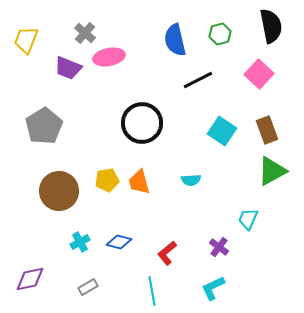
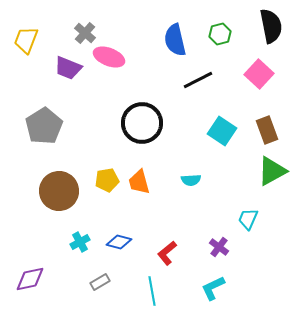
pink ellipse: rotated 32 degrees clockwise
gray rectangle: moved 12 px right, 5 px up
